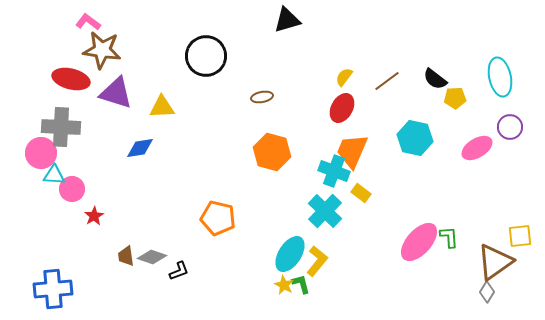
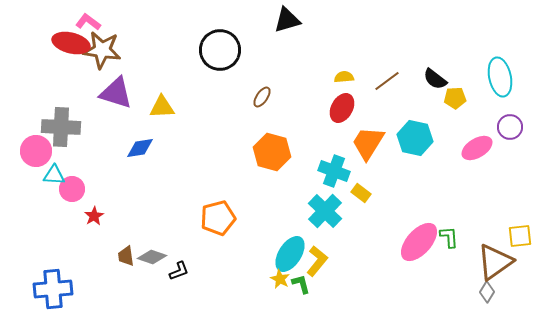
black circle at (206, 56): moved 14 px right, 6 px up
yellow semicircle at (344, 77): rotated 48 degrees clockwise
red ellipse at (71, 79): moved 36 px up
brown ellipse at (262, 97): rotated 45 degrees counterclockwise
orange trapezoid at (352, 151): moved 16 px right, 8 px up; rotated 9 degrees clockwise
pink circle at (41, 153): moved 5 px left, 2 px up
orange pentagon at (218, 218): rotated 28 degrees counterclockwise
yellow star at (284, 285): moved 4 px left, 6 px up
